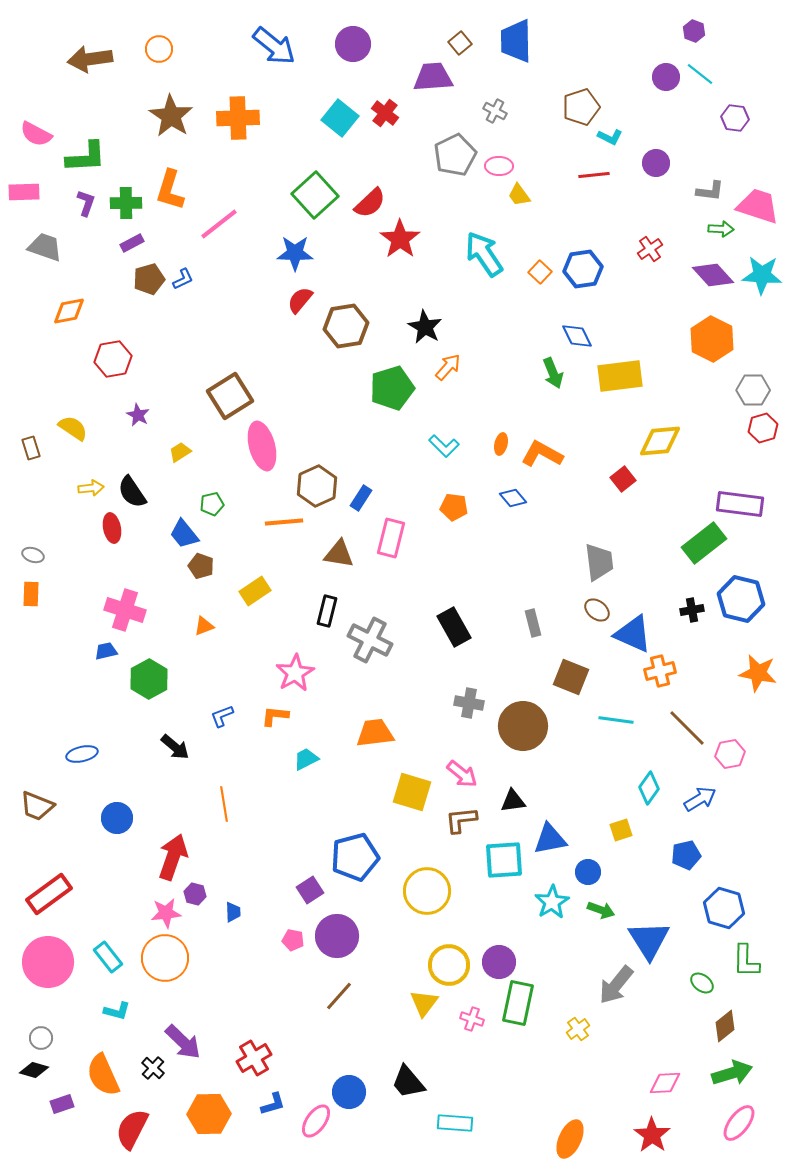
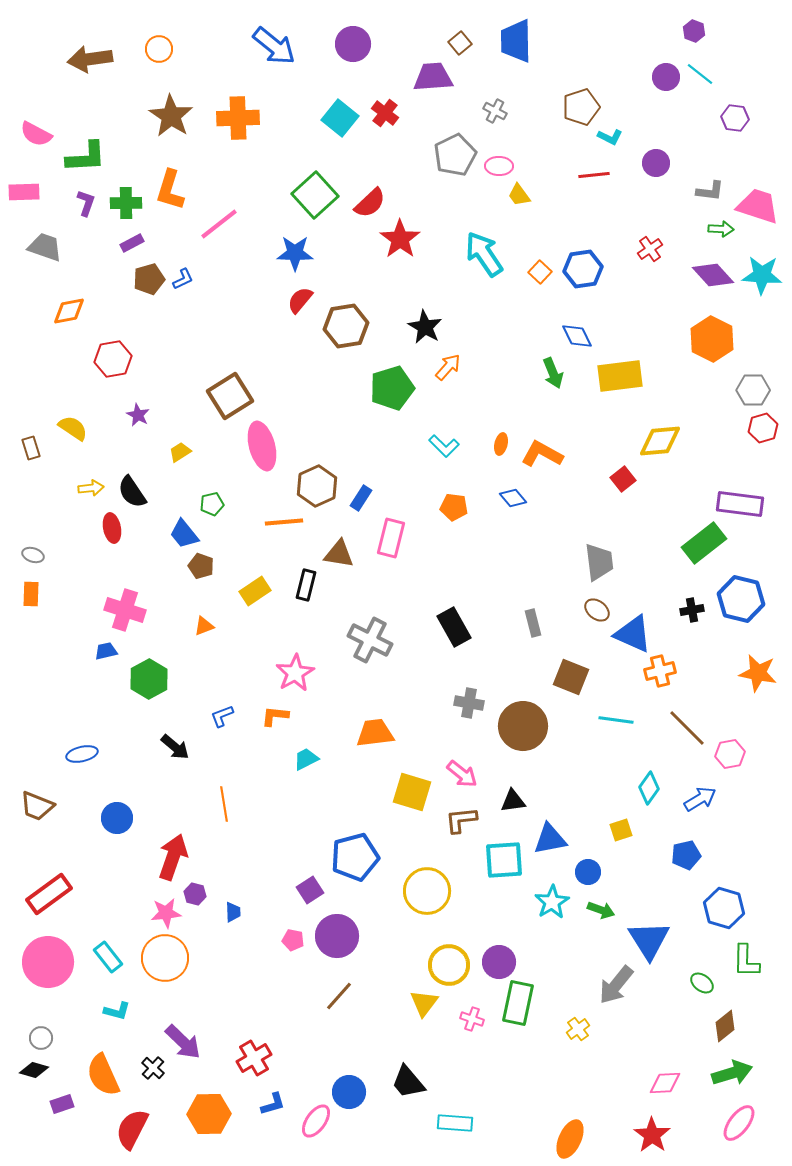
black rectangle at (327, 611): moved 21 px left, 26 px up
